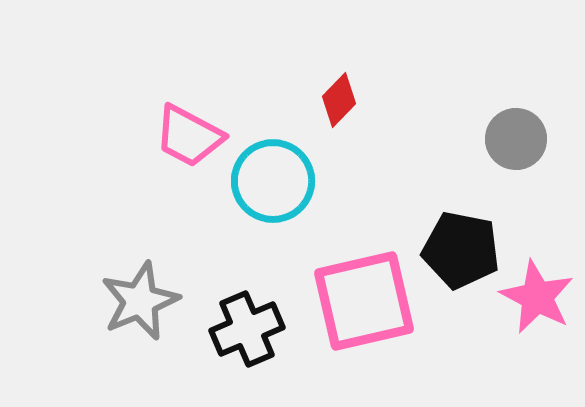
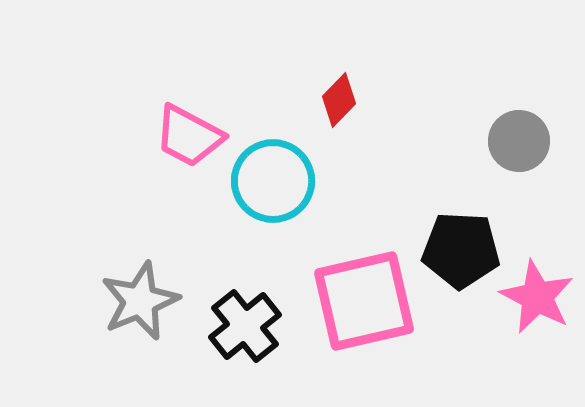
gray circle: moved 3 px right, 2 px down
black pentagon: rotated 8 degrees counterclockwise
black cross: moved 2 px left, 3 px up; rotated 16 degrees counterclockwise
